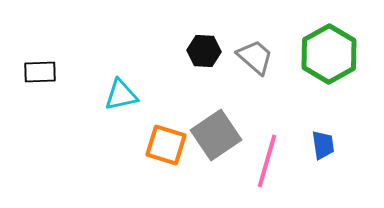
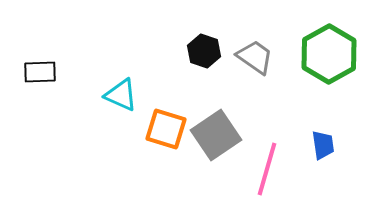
black hexagon: rotated 16 degrees clockwise
gray trapezoid: rotated 6 degrees counterclockwise
cyan triangle: rotated 36 degrees clockwise
orange square: moved 16 px up
pink line: moved 8 px down
